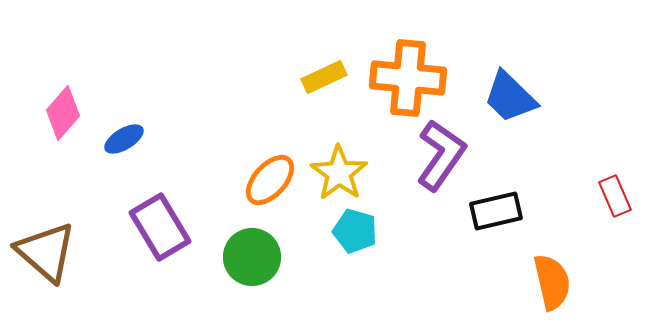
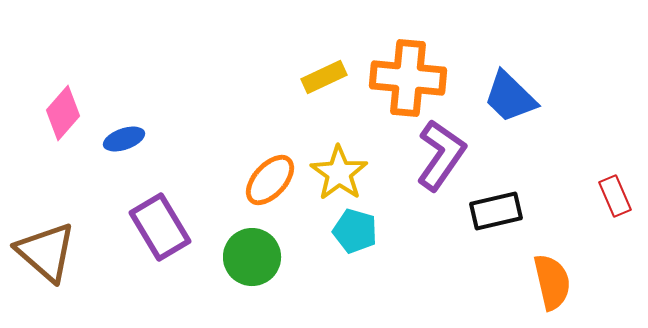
blue ellipse: rotated 12 degrees clockwise
